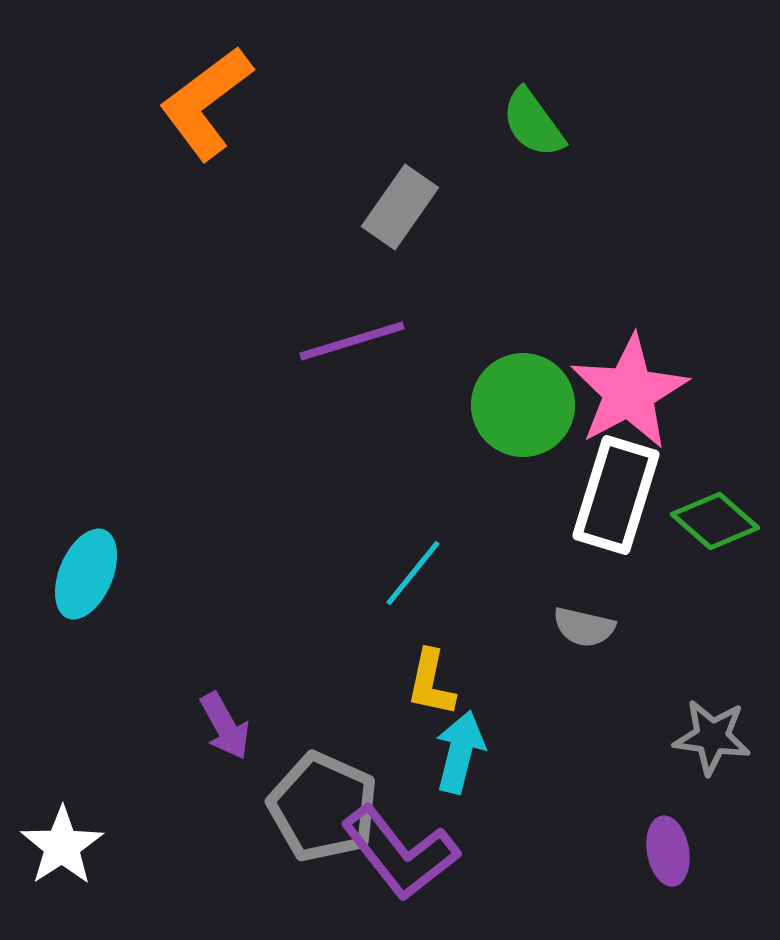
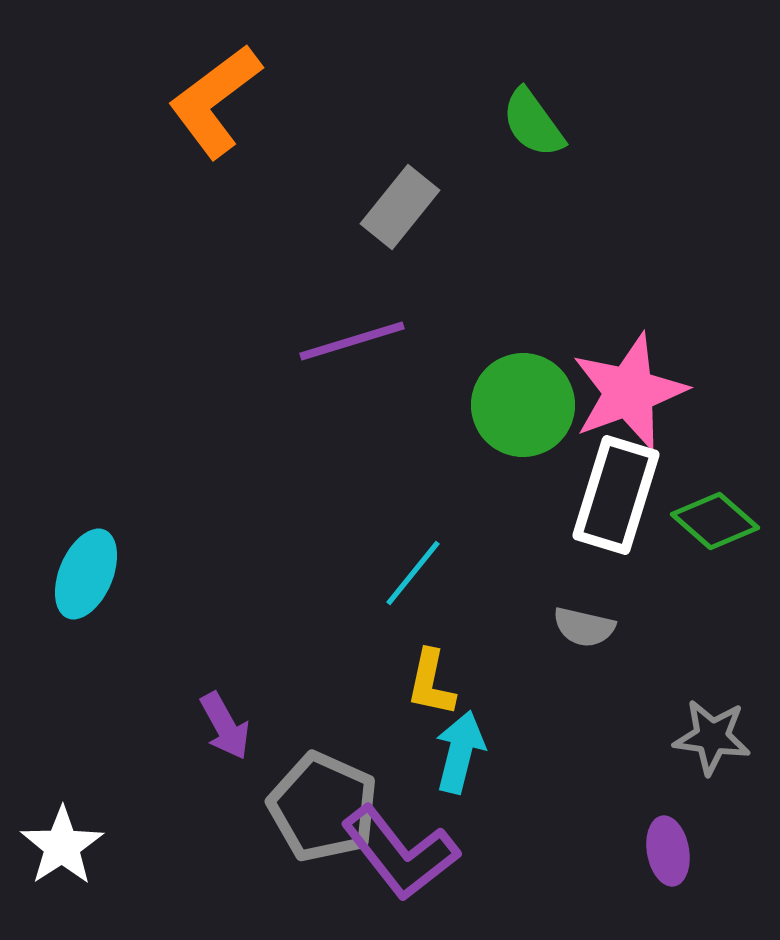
orange L-shape: moved 9 px right, 2 px up
gray rectangle: rotated 4 degrees clockwise
pink star: rotated 8 degrees clockwise
